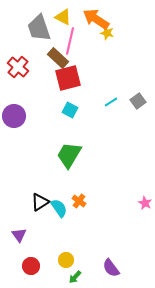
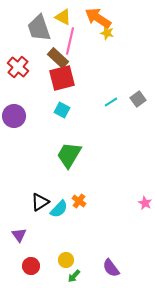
orange arrow: moved 2 px right, 1 px up
red square: moved 6 px left
gray square: moved 2 px up
cyan square: moved 8 px left
cyan semicircle: moved 1 px down; rotated 78 degrees clockwise
green arrow: moved 1 px left, 1 px up
